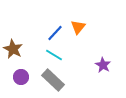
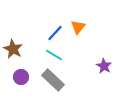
purple star: moved 1 px right, 1 px down
